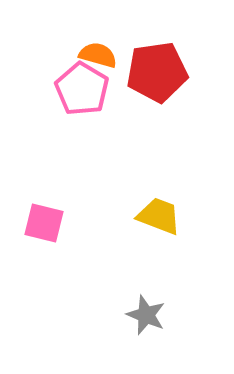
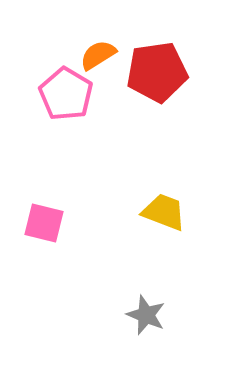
orange semicircle: rotated 48 degrees counterclockwise
pink pentagon: moved 16 px left, 5 px down
yellow trapezoid: moved 5 px right, 4 px up
